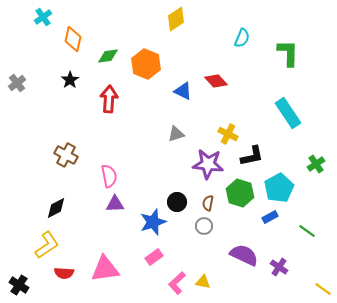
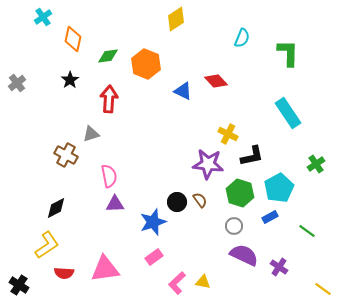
gray triangle: moved 85 px left
brown semicircle: moved 8 px left, 3 px up; rotated 133 degrees clockwise
gray circle: moved 30 px right
